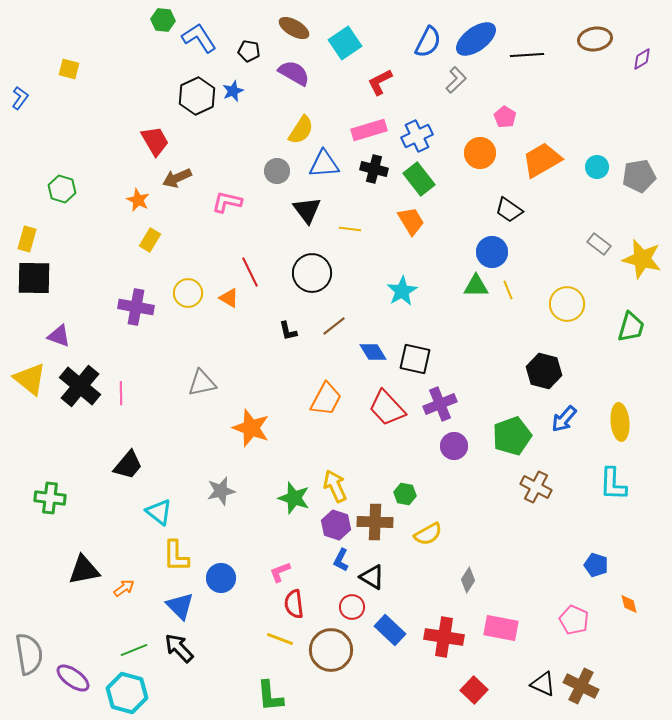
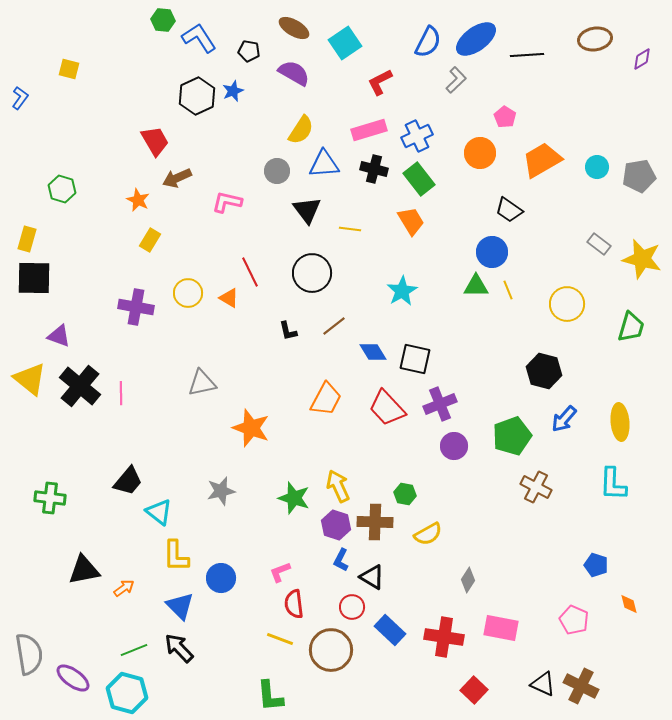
black trapezoid at (128, 465): moved 16 px down
yellow arrow at (335, 486): moved 3 px right
